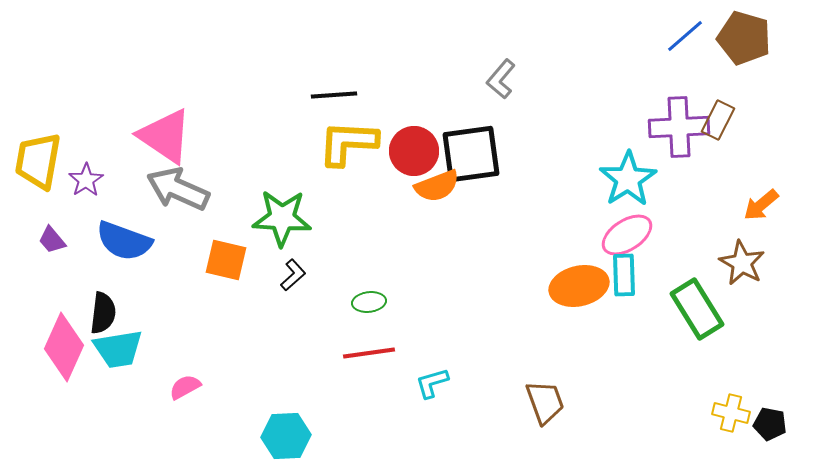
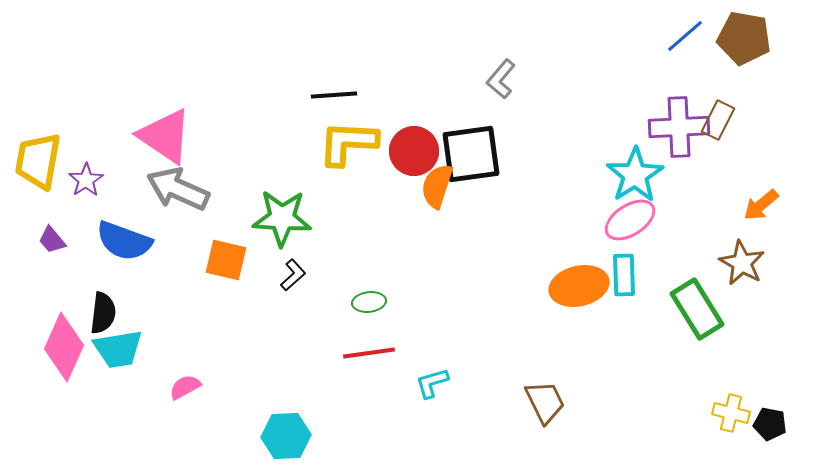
brown pentagon: rotated 6 degrees counterclockwise
cyan star: moved 7 px right, 4 px up
orange semicircle: rotated 129 degrees clockwise
pink ellipse: moved 3 px right, 15 px up
brown trapezoid: rotated 6 degrees counterclockwise
